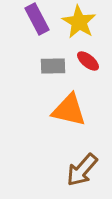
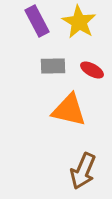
purple rectangle: moved 2 px down
red ellipse: moved 4 px right, 9 px down; rotated 10 degrees counterclockwise
brown arrow: moved 1 px right, 1 px down; rotated 18 degrees counterclockwise
